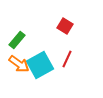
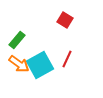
red square: moved 6 px up
